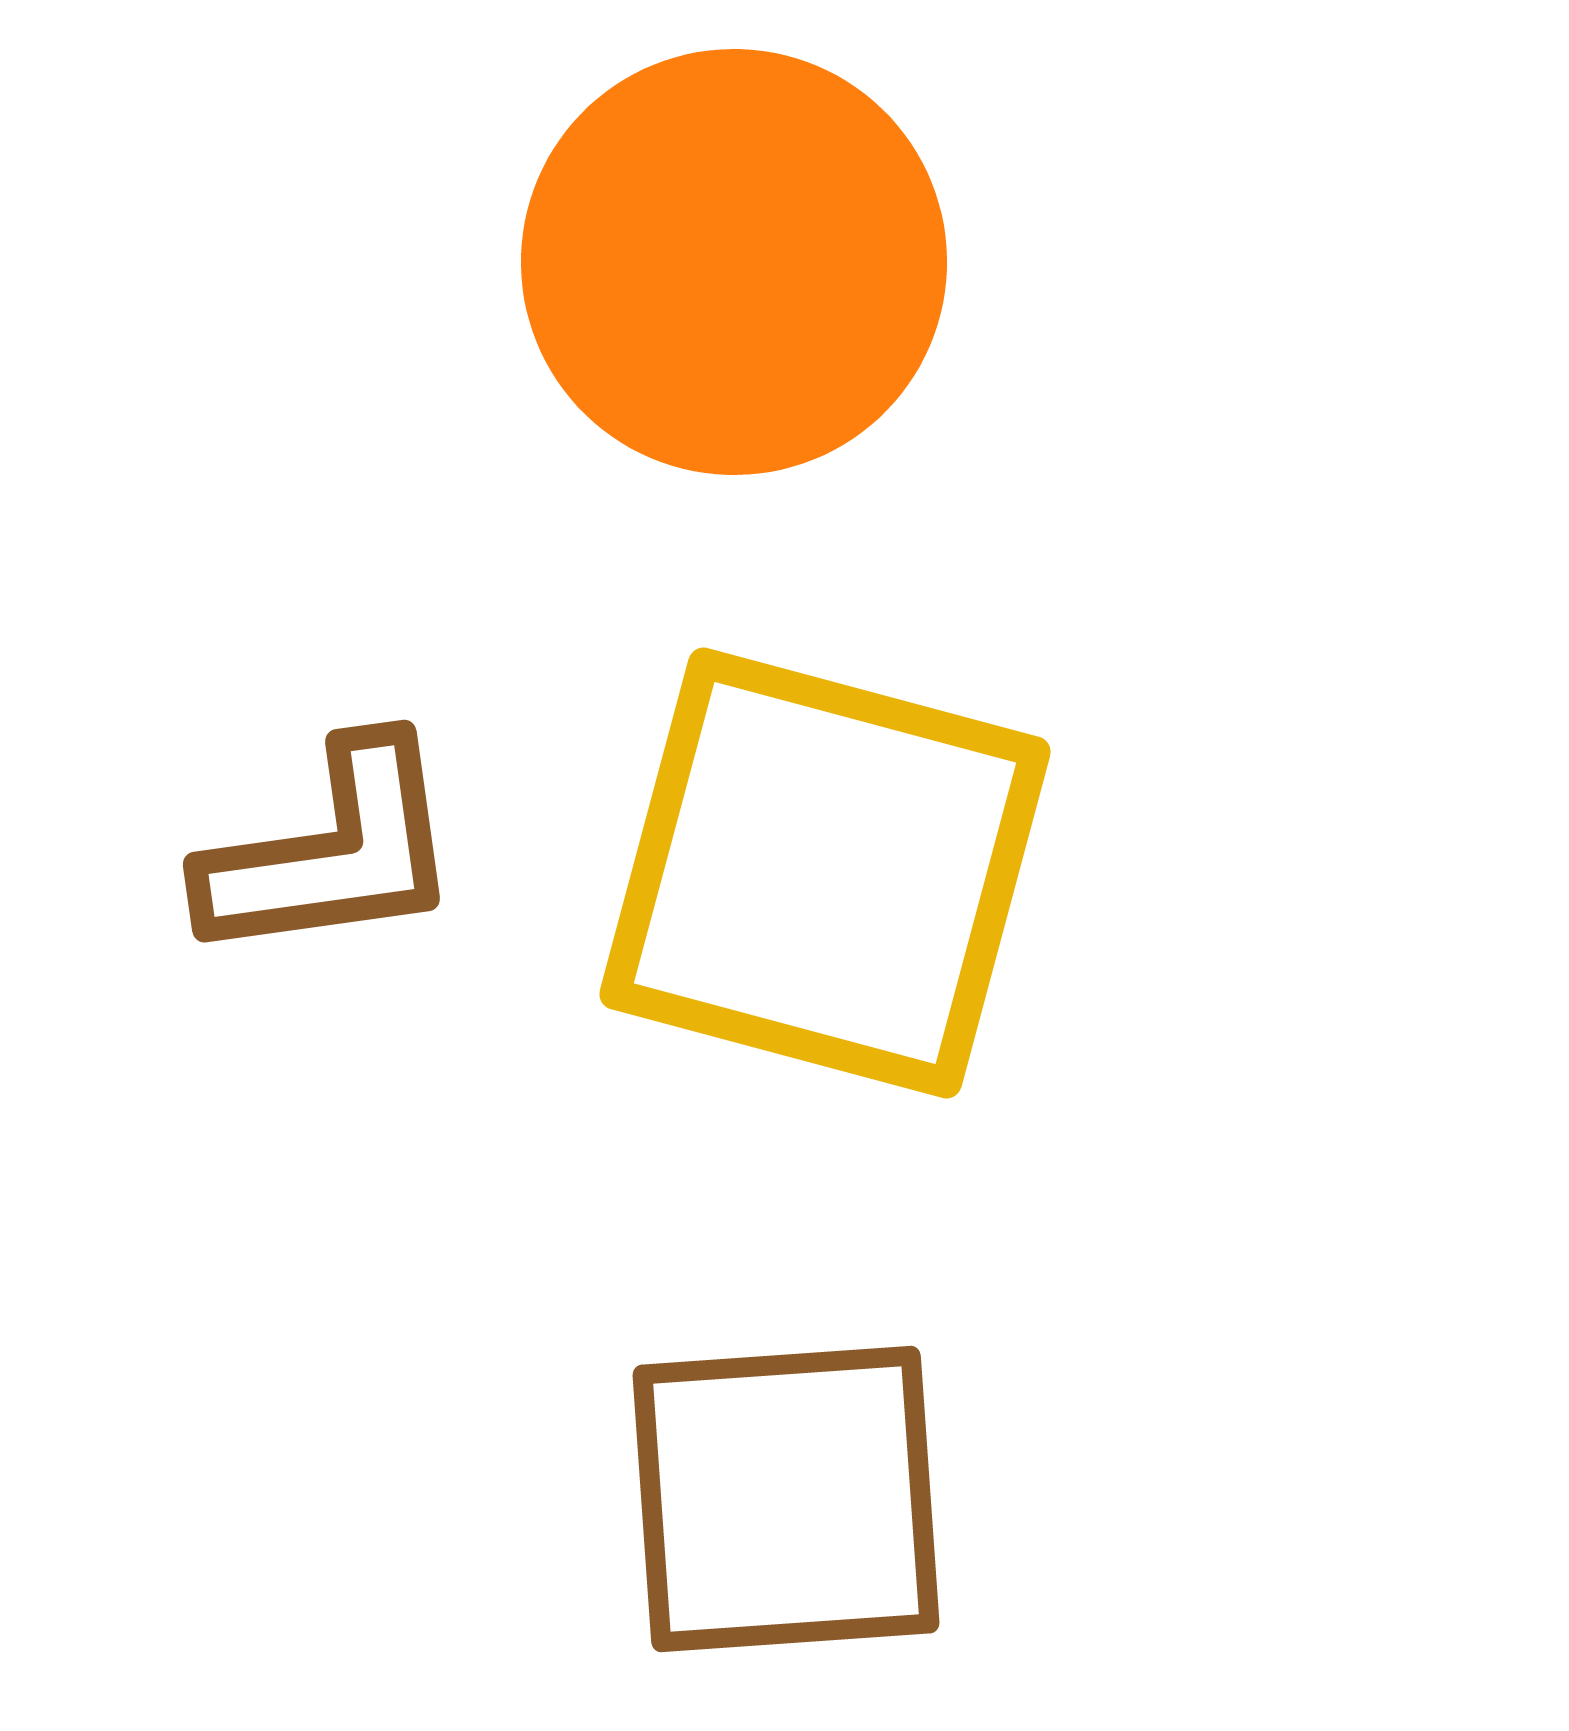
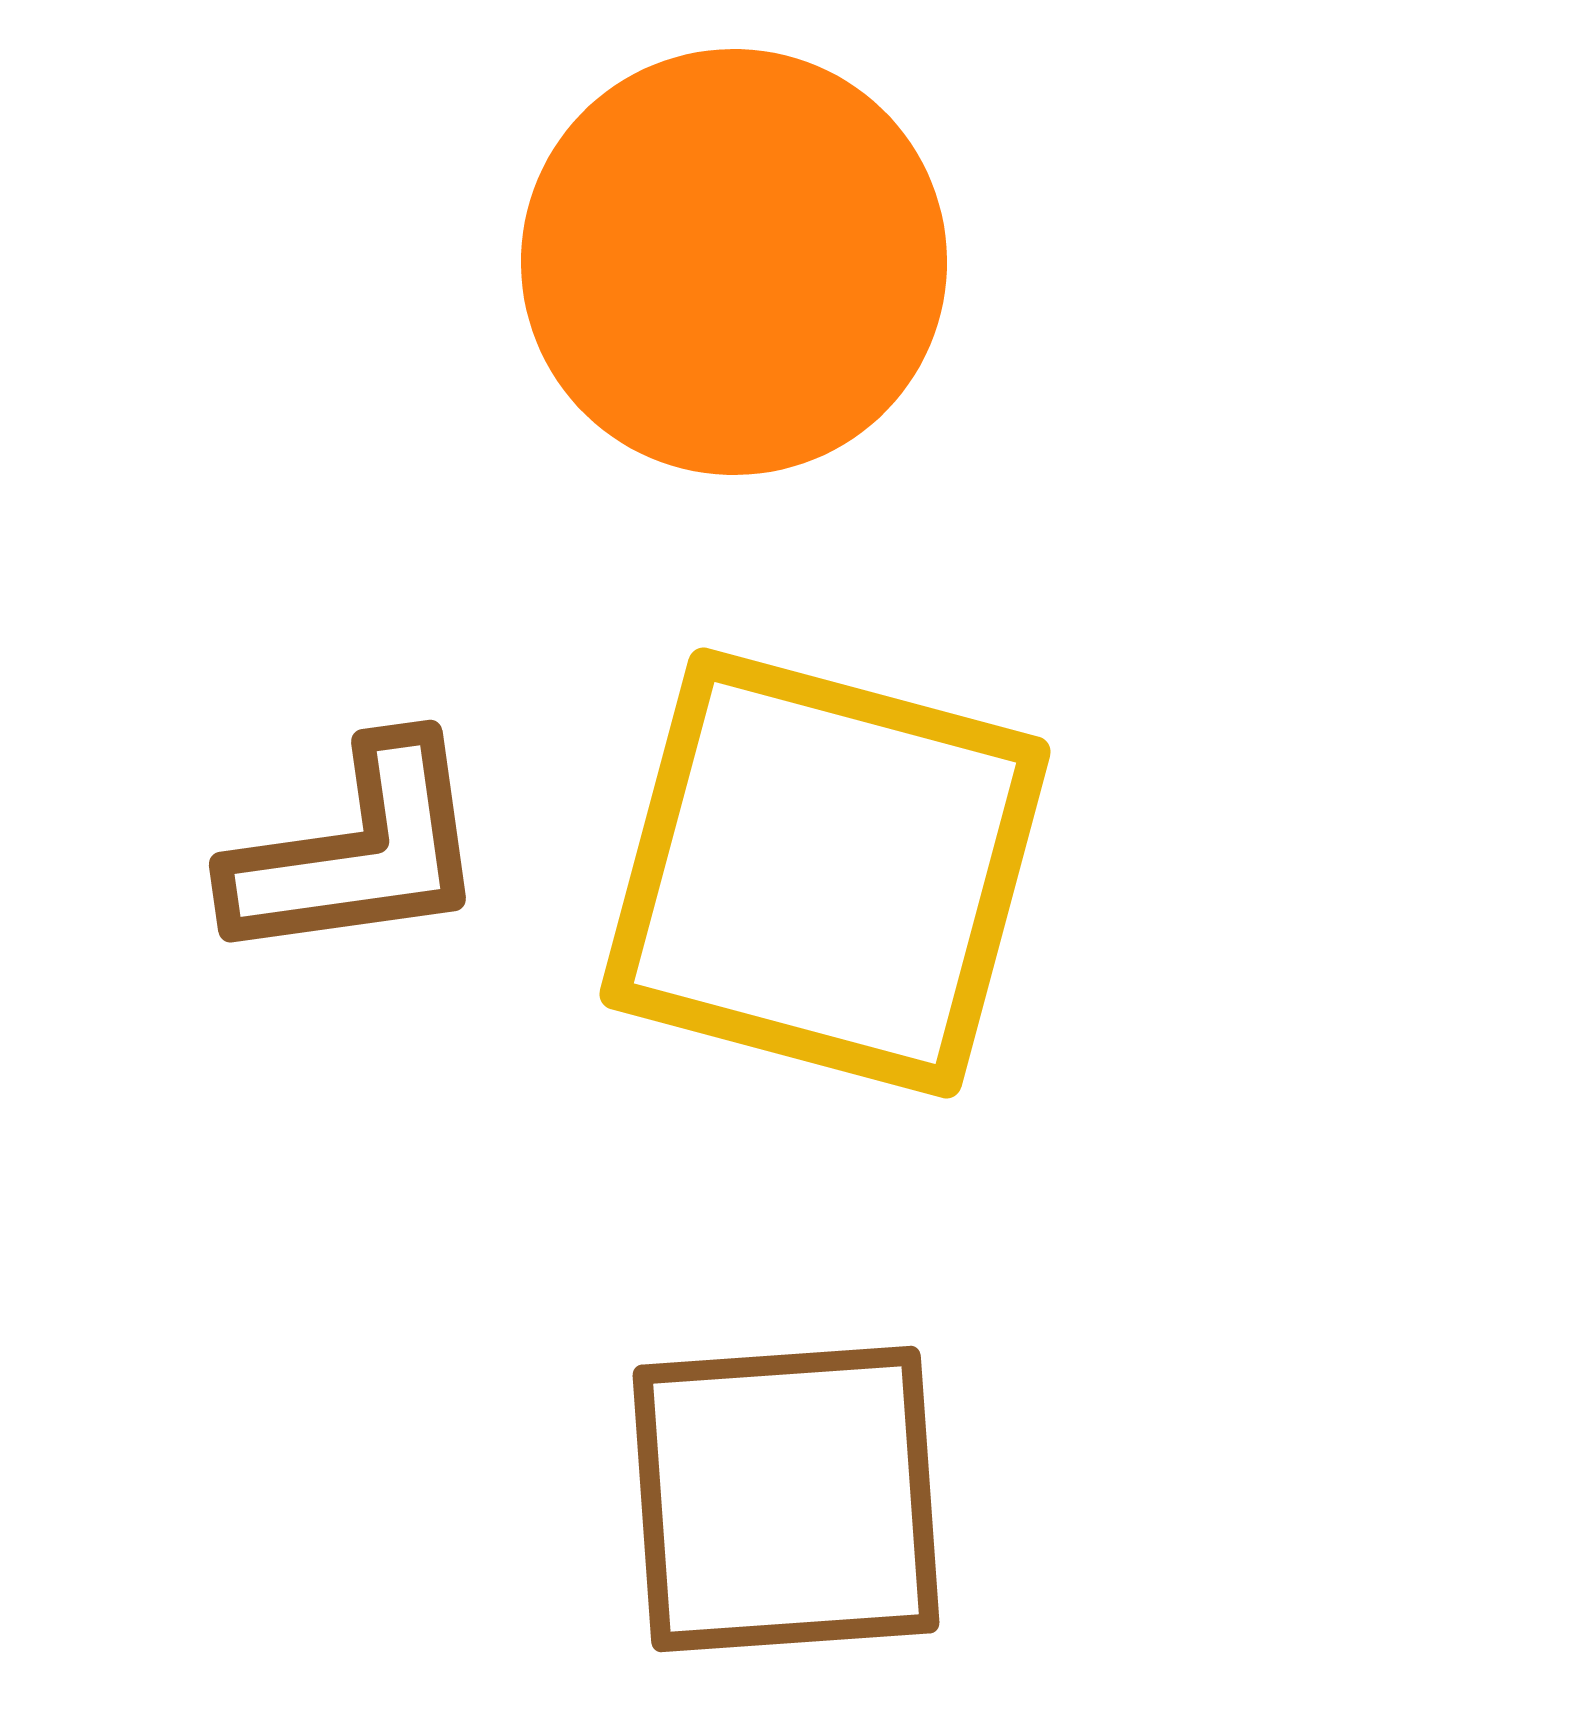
brown L-shape: moved 26 px right
